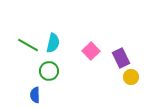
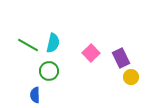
pink square: moved 2 px down
